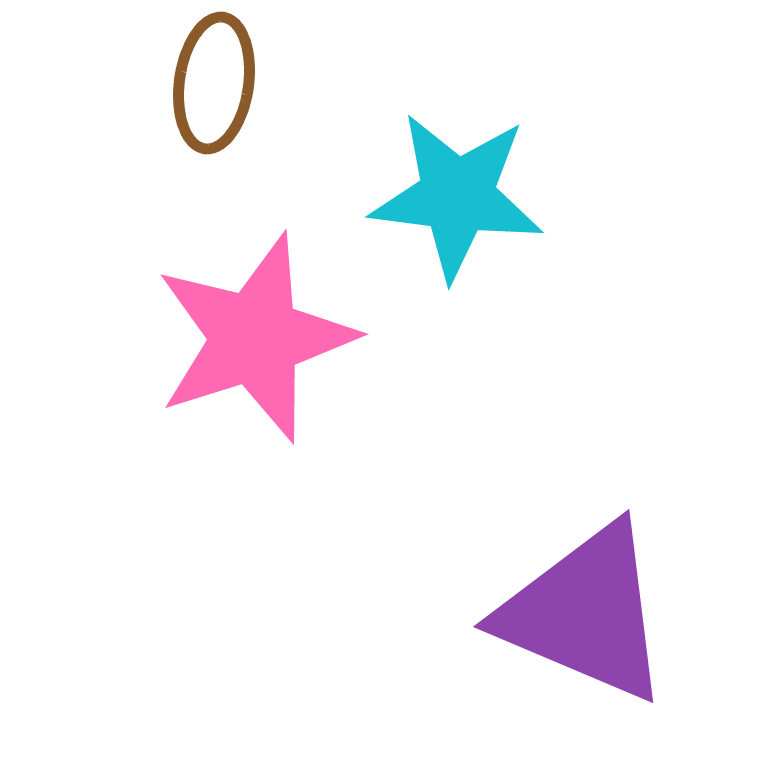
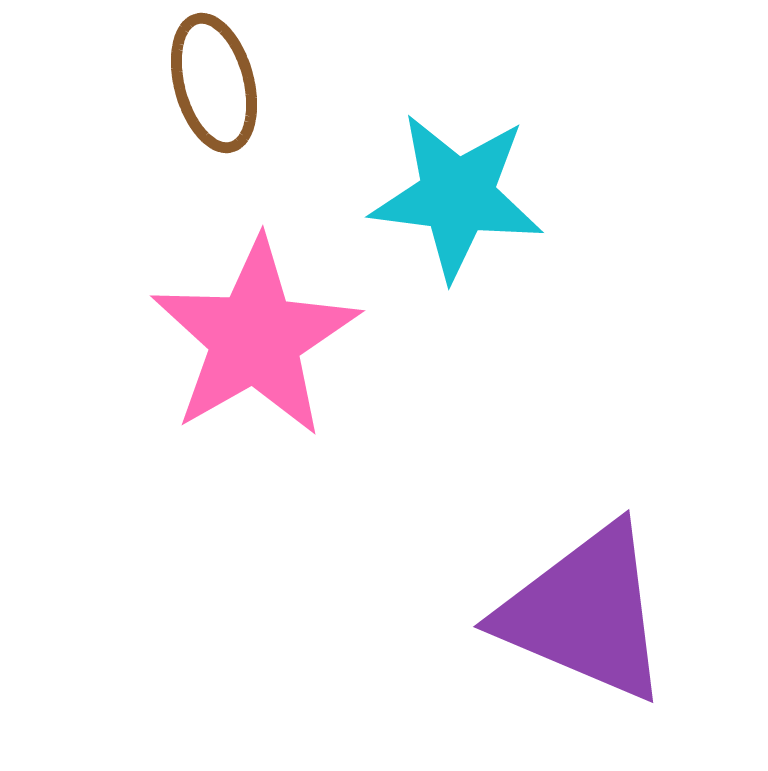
brown ellipse: rotated 23 degrees counterclockwise
pink star: rotated 12 degrees counterclockwise
